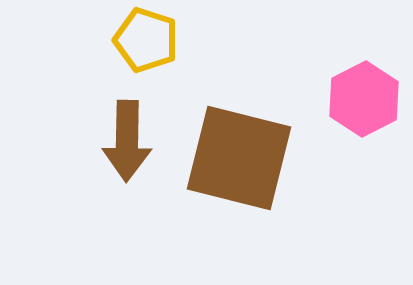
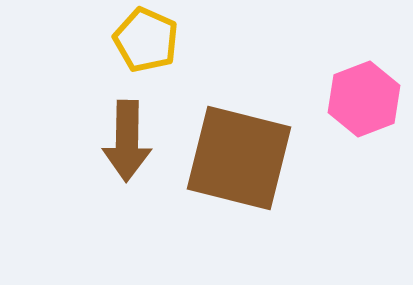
yellow pentagon: rotated 6 degrees clockwise
pink hexagon: rotated 6 degrees clockwise
